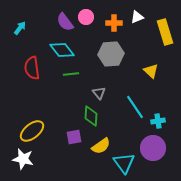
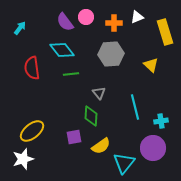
yellow triangle: moved 6 px up
cyan line: rotated 20 degrees clockwise
cyan cross: moved 3 px right
white star: rotated 30 degrees counterclockwise
cyan triangle: rotated 15 degrees clockwise
